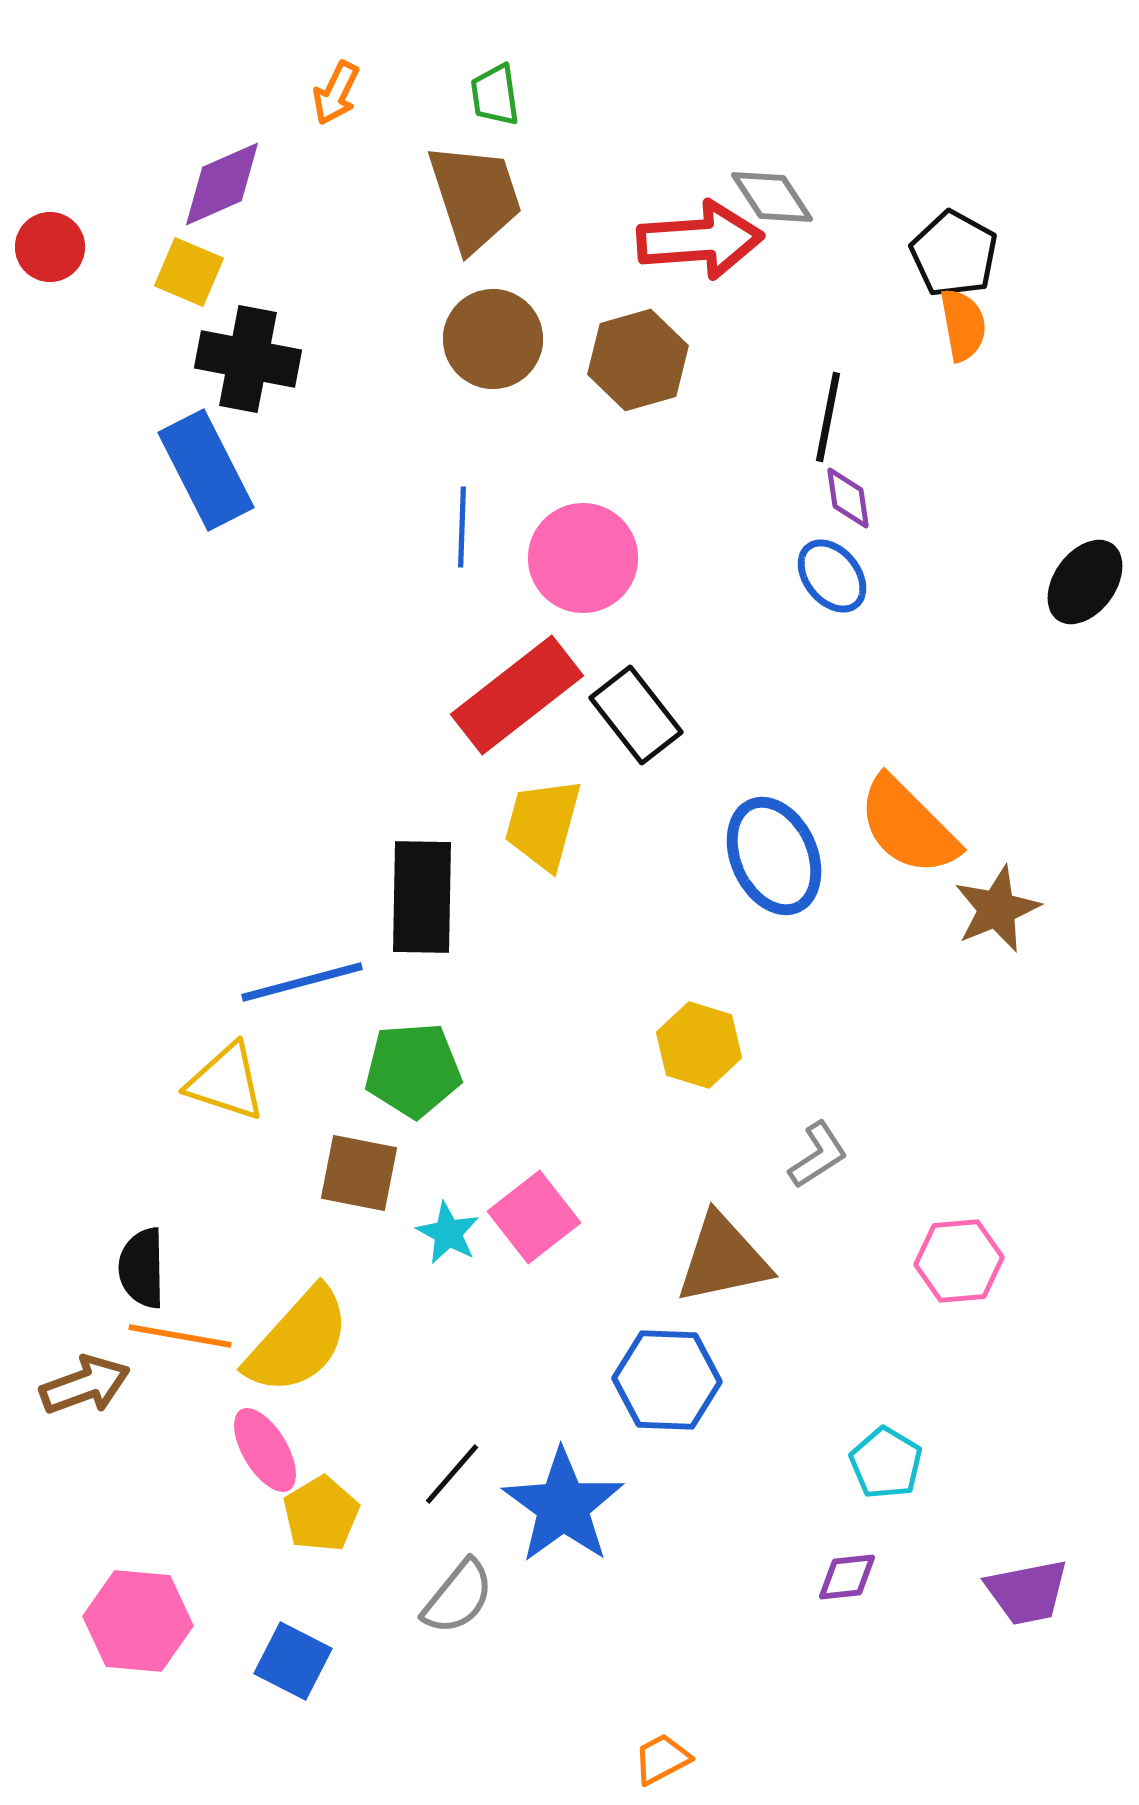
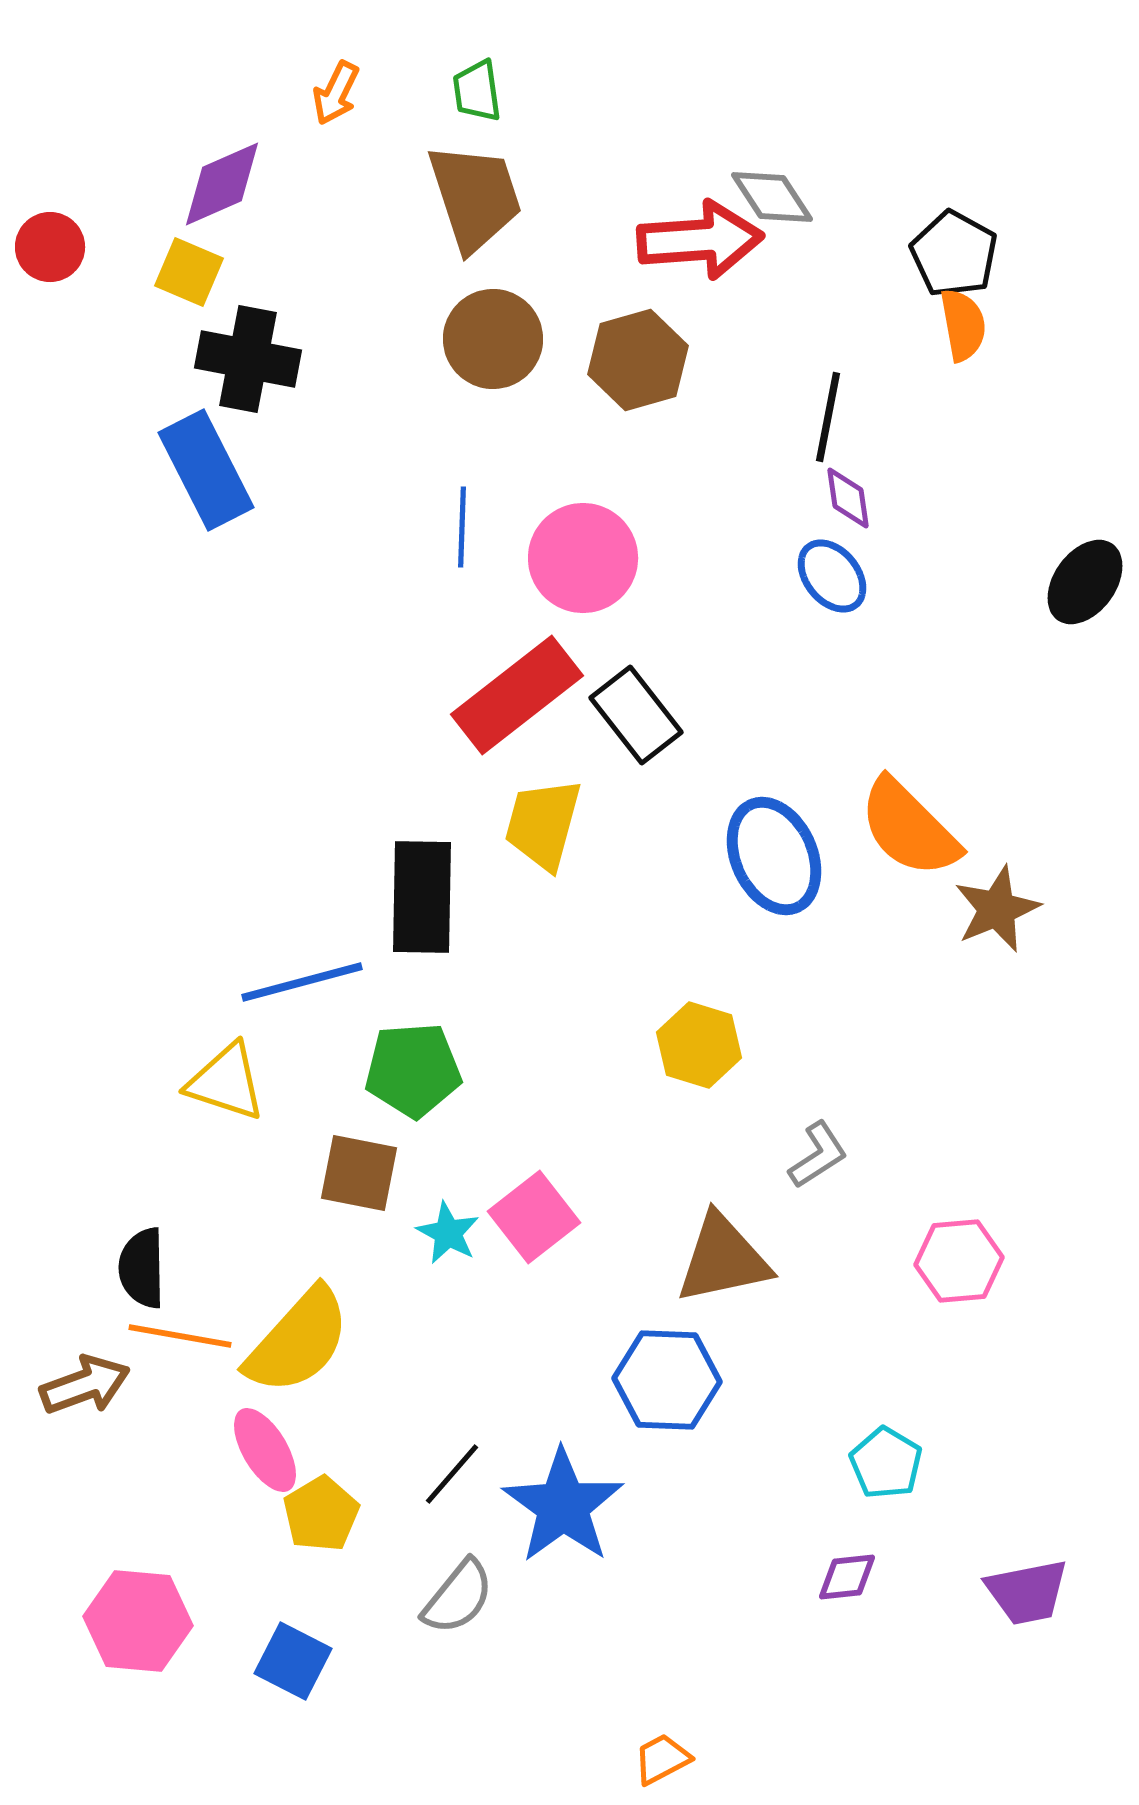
green trapezoid at (495, 95): moved 18 px left, 4 px up
orange semicircle at (908, 826): moved 1 px right, 2 px down
